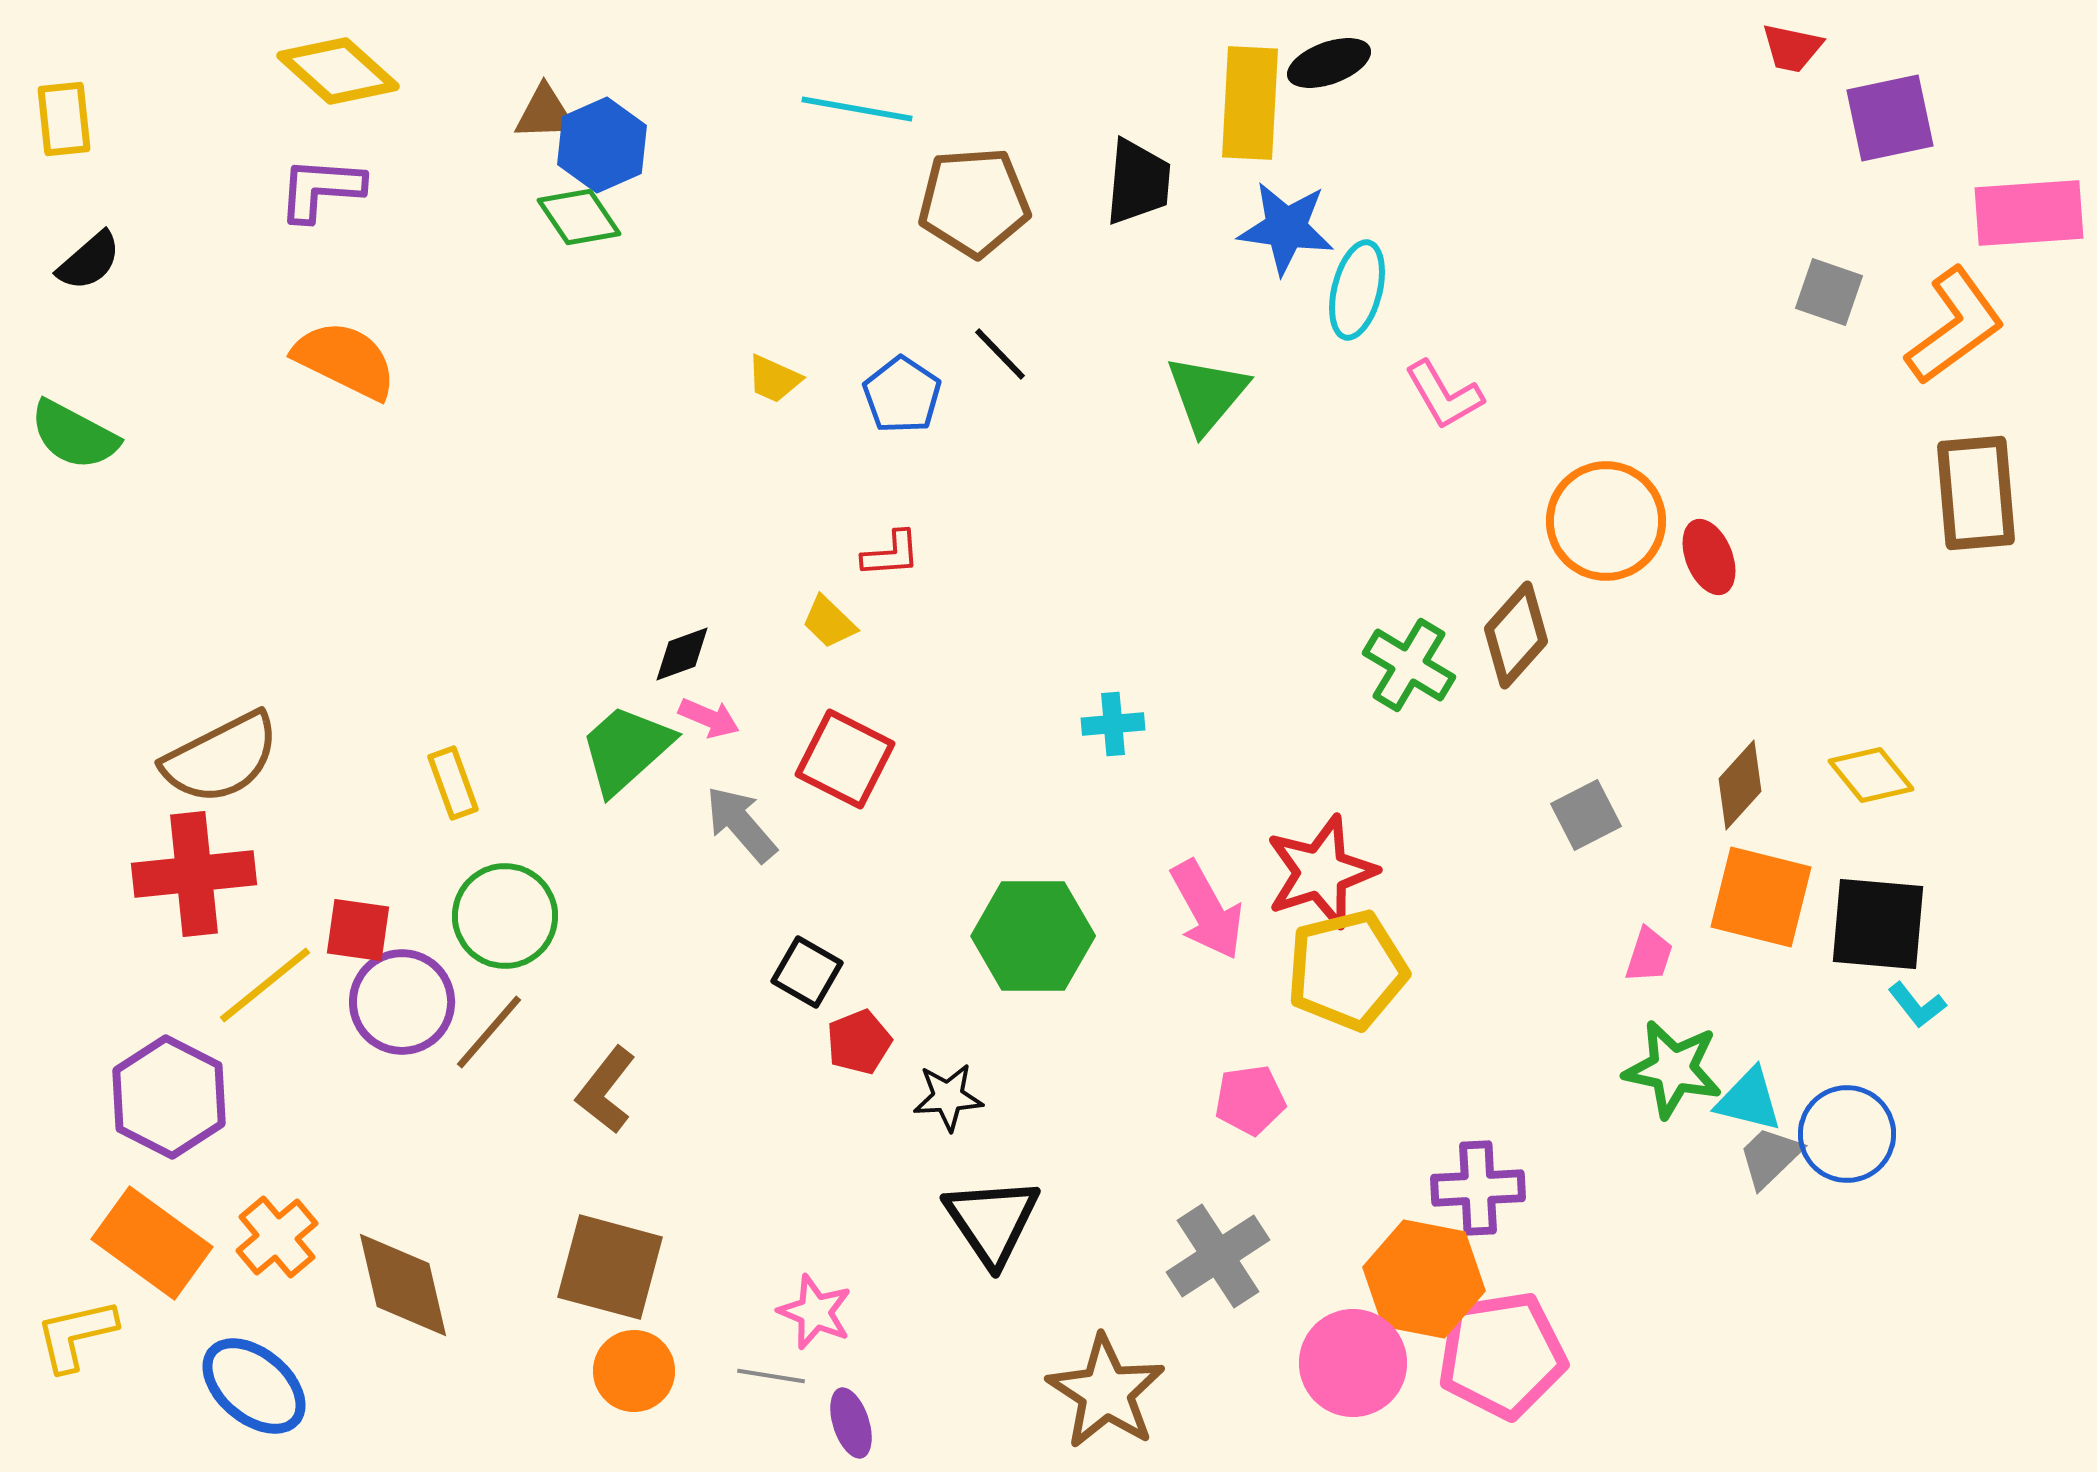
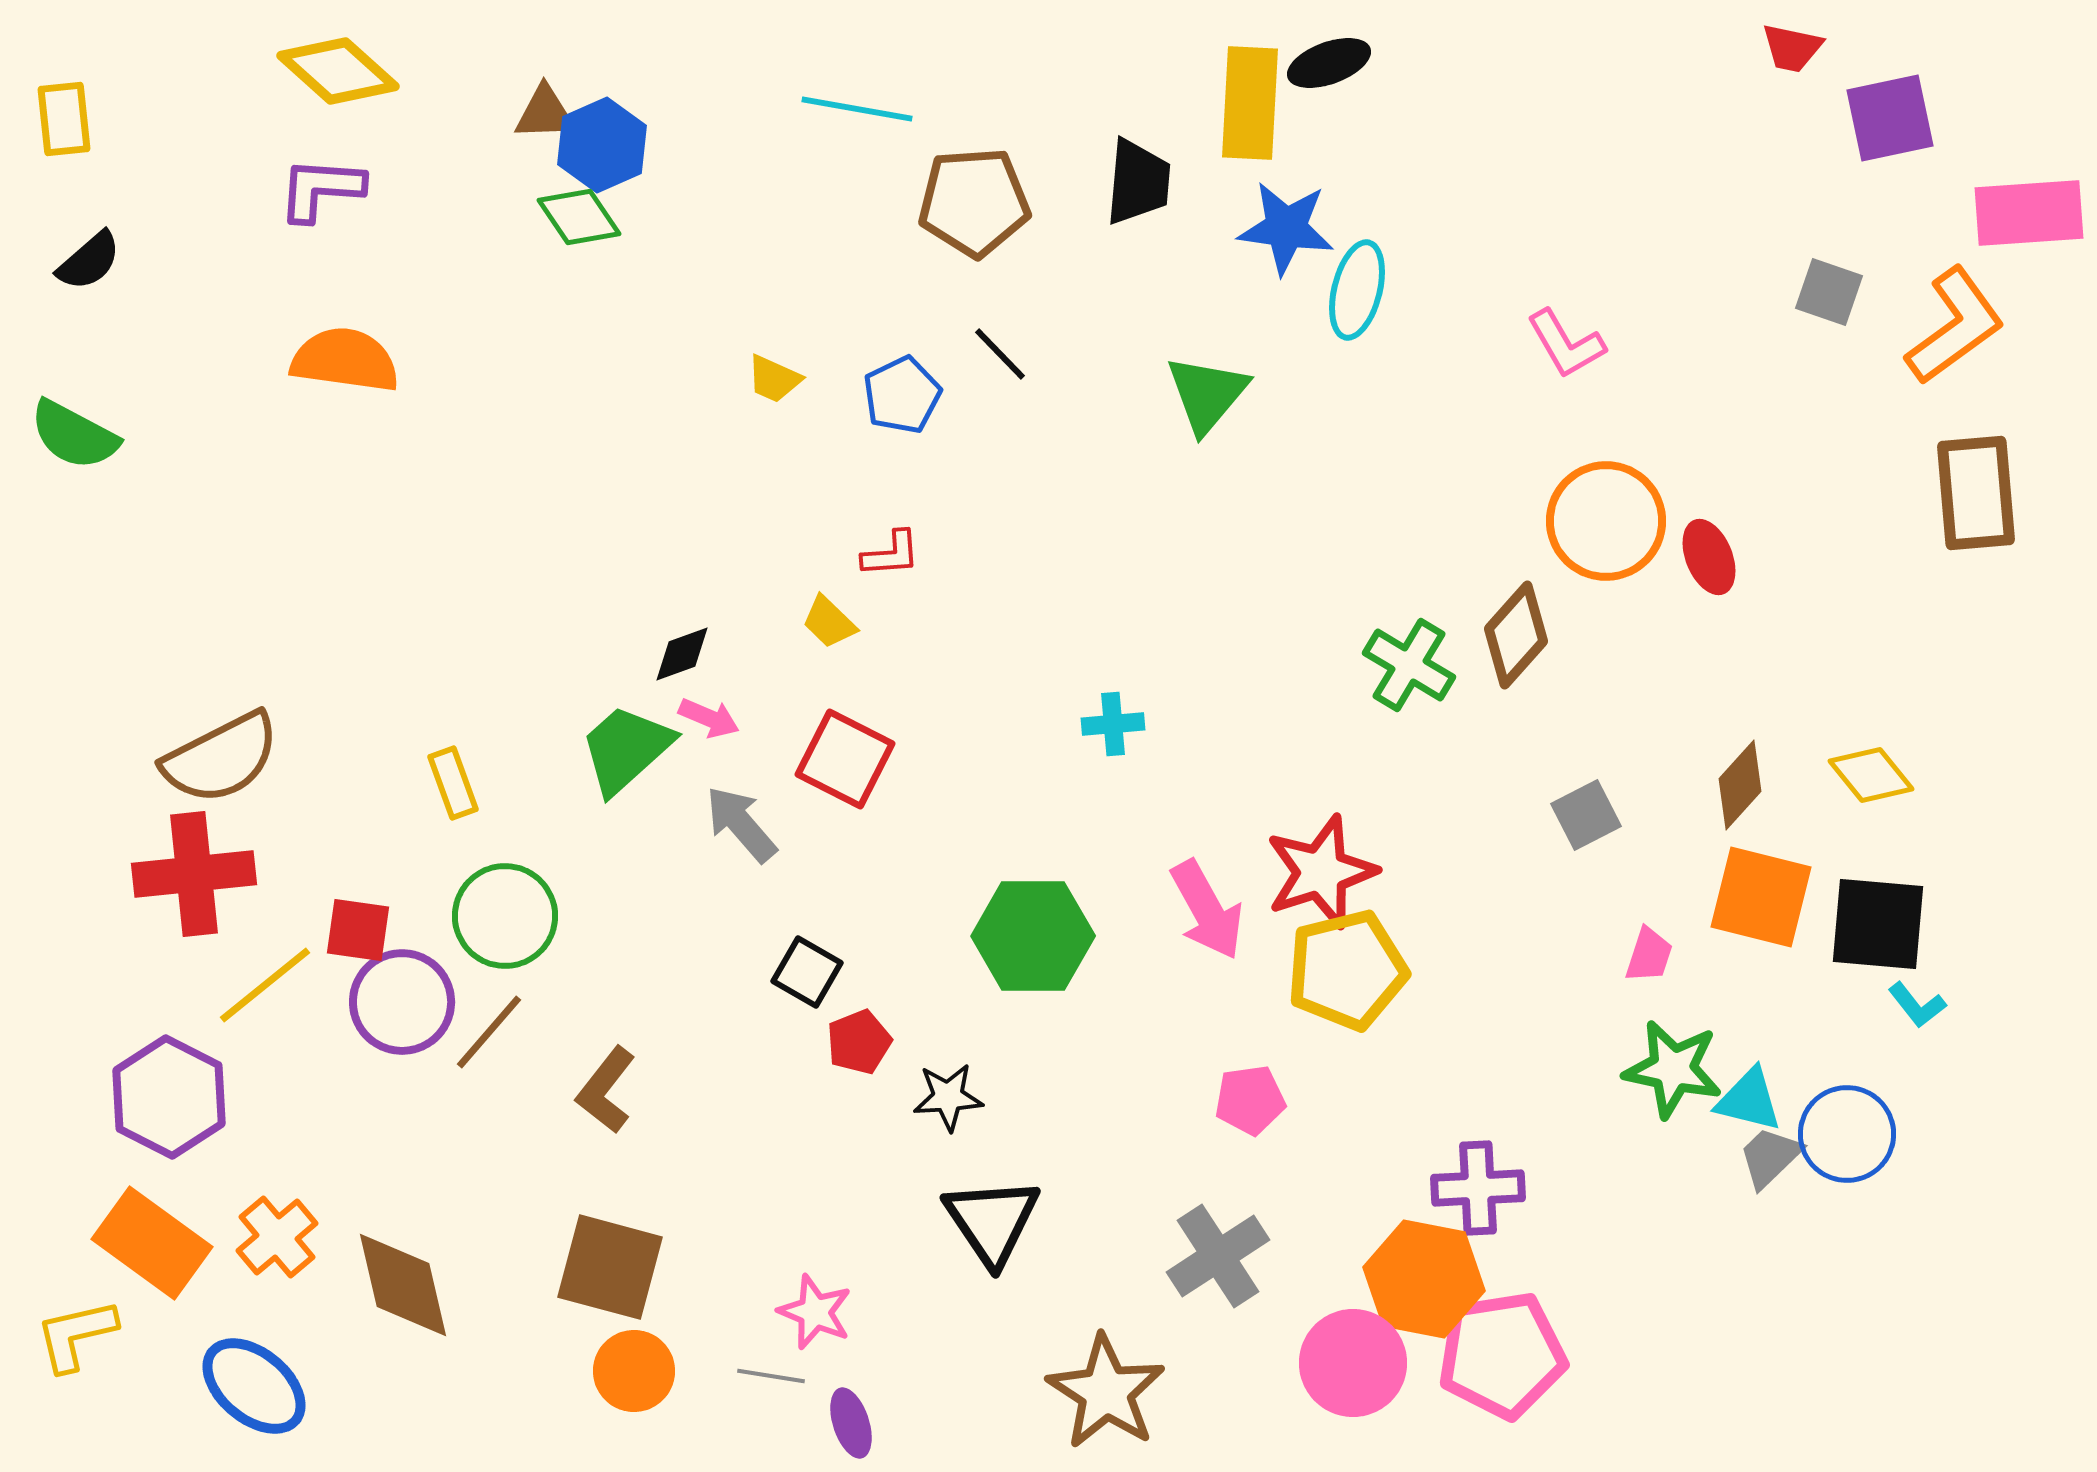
orange semicircle at (345, 360): rotated 18 degrees counterclockwise
blue pentagon at (902, 395): rotated 12 degrees clockwise
pink L-shape at (1444, 395): moved 122 px right, 51 px up
